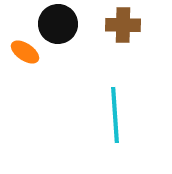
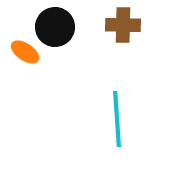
black circle: moved 3 px left, 3 px down
cyan line: moved 2 px right, 4 px down
